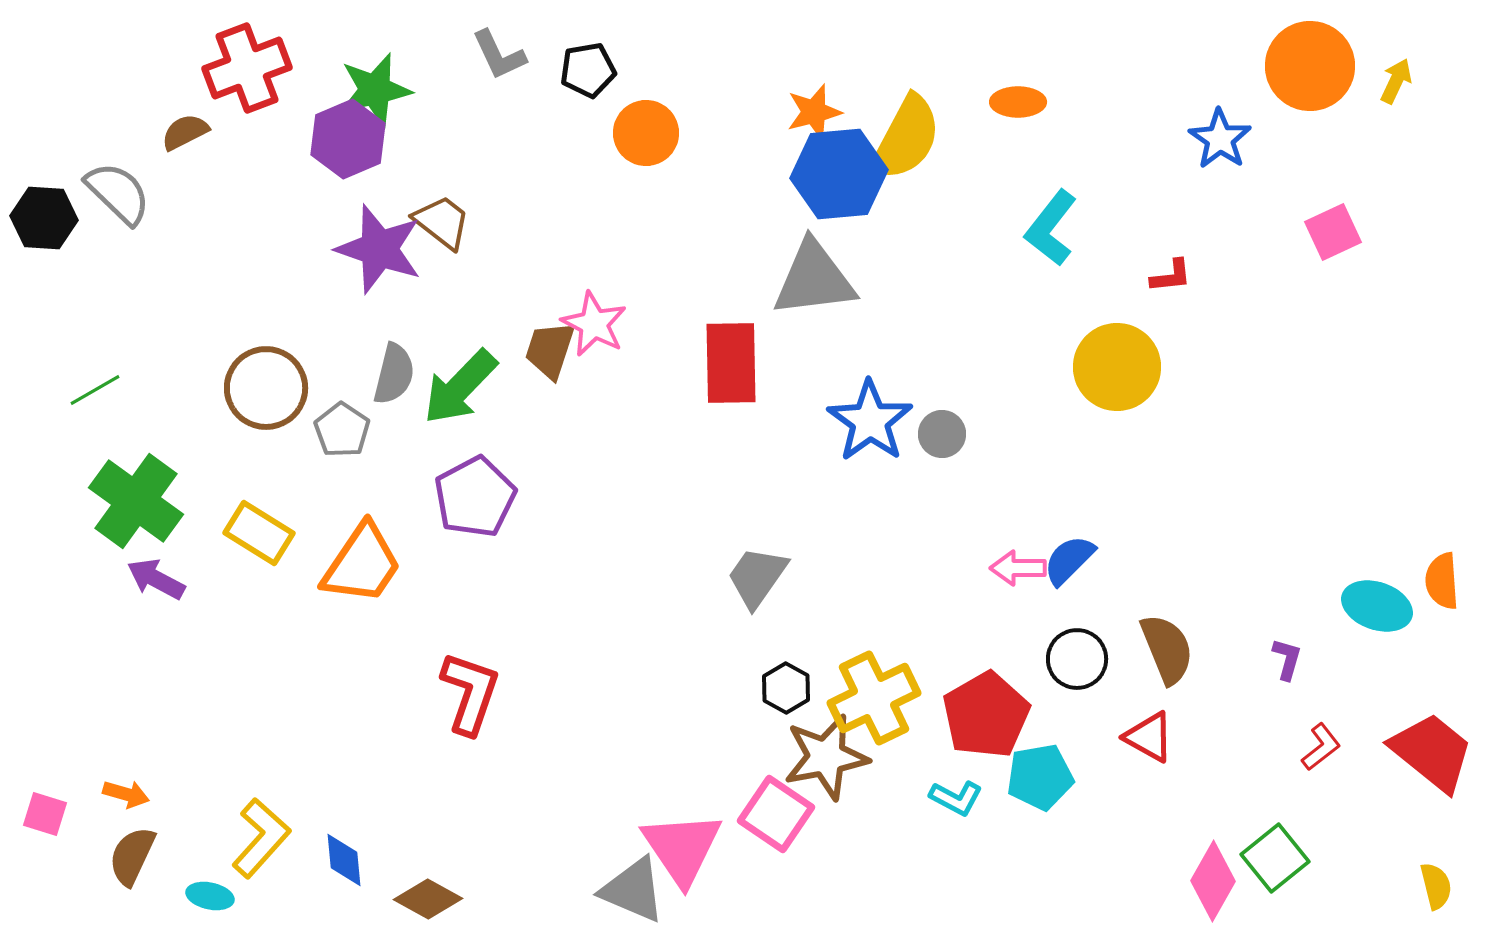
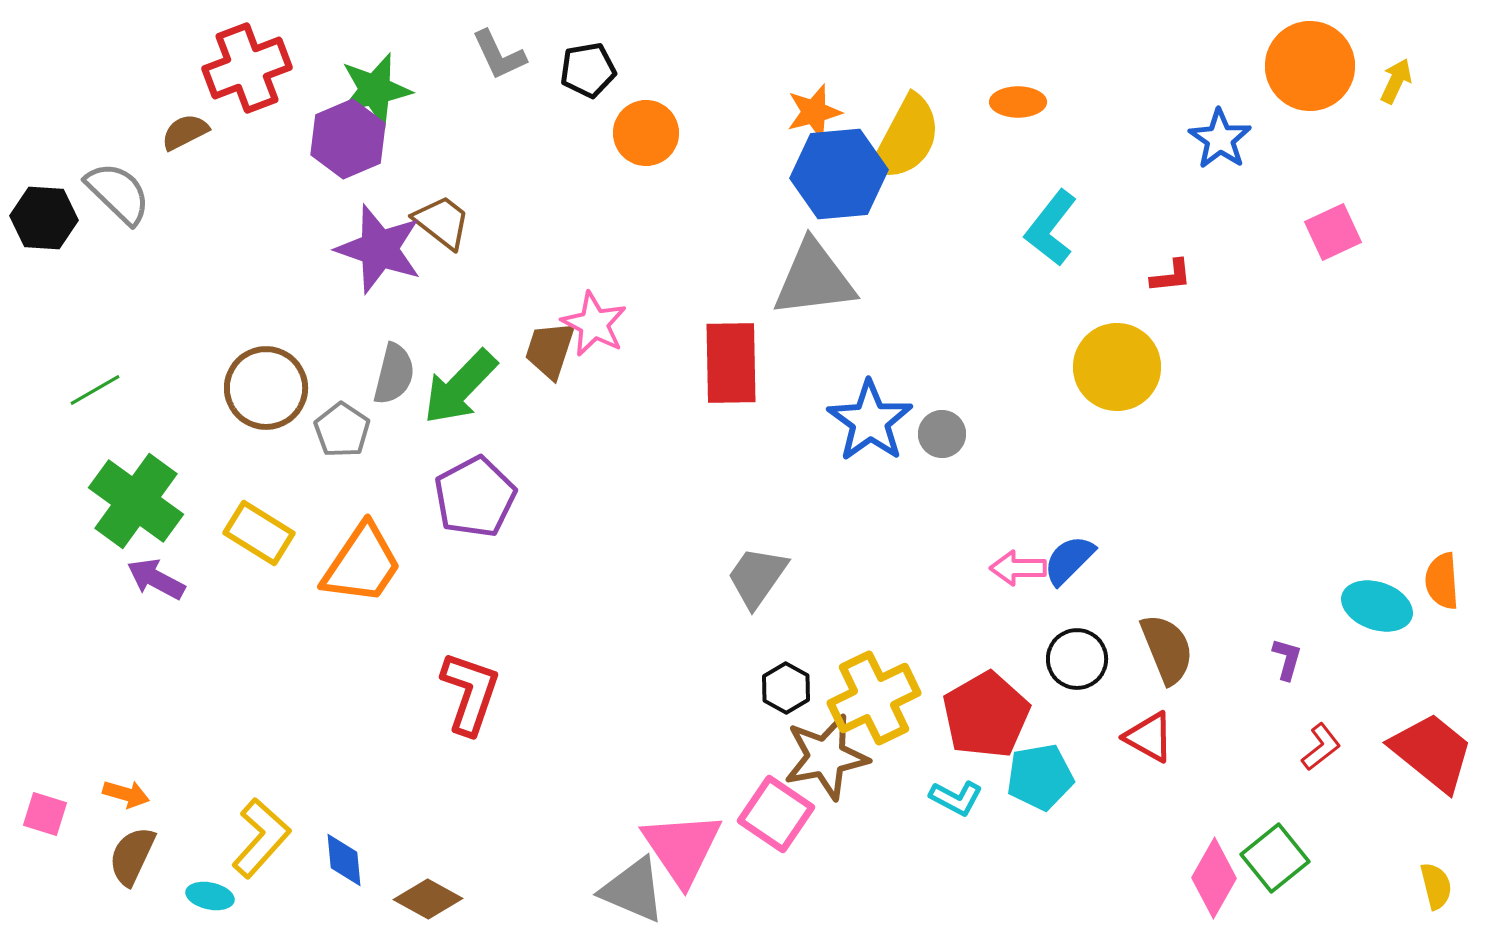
pink diamond at (1213, 881): moved 1 px right, 3 px up
